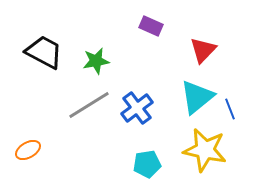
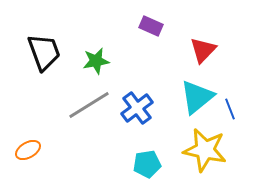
black trapezoid: rotated 42 degrees clockwise
